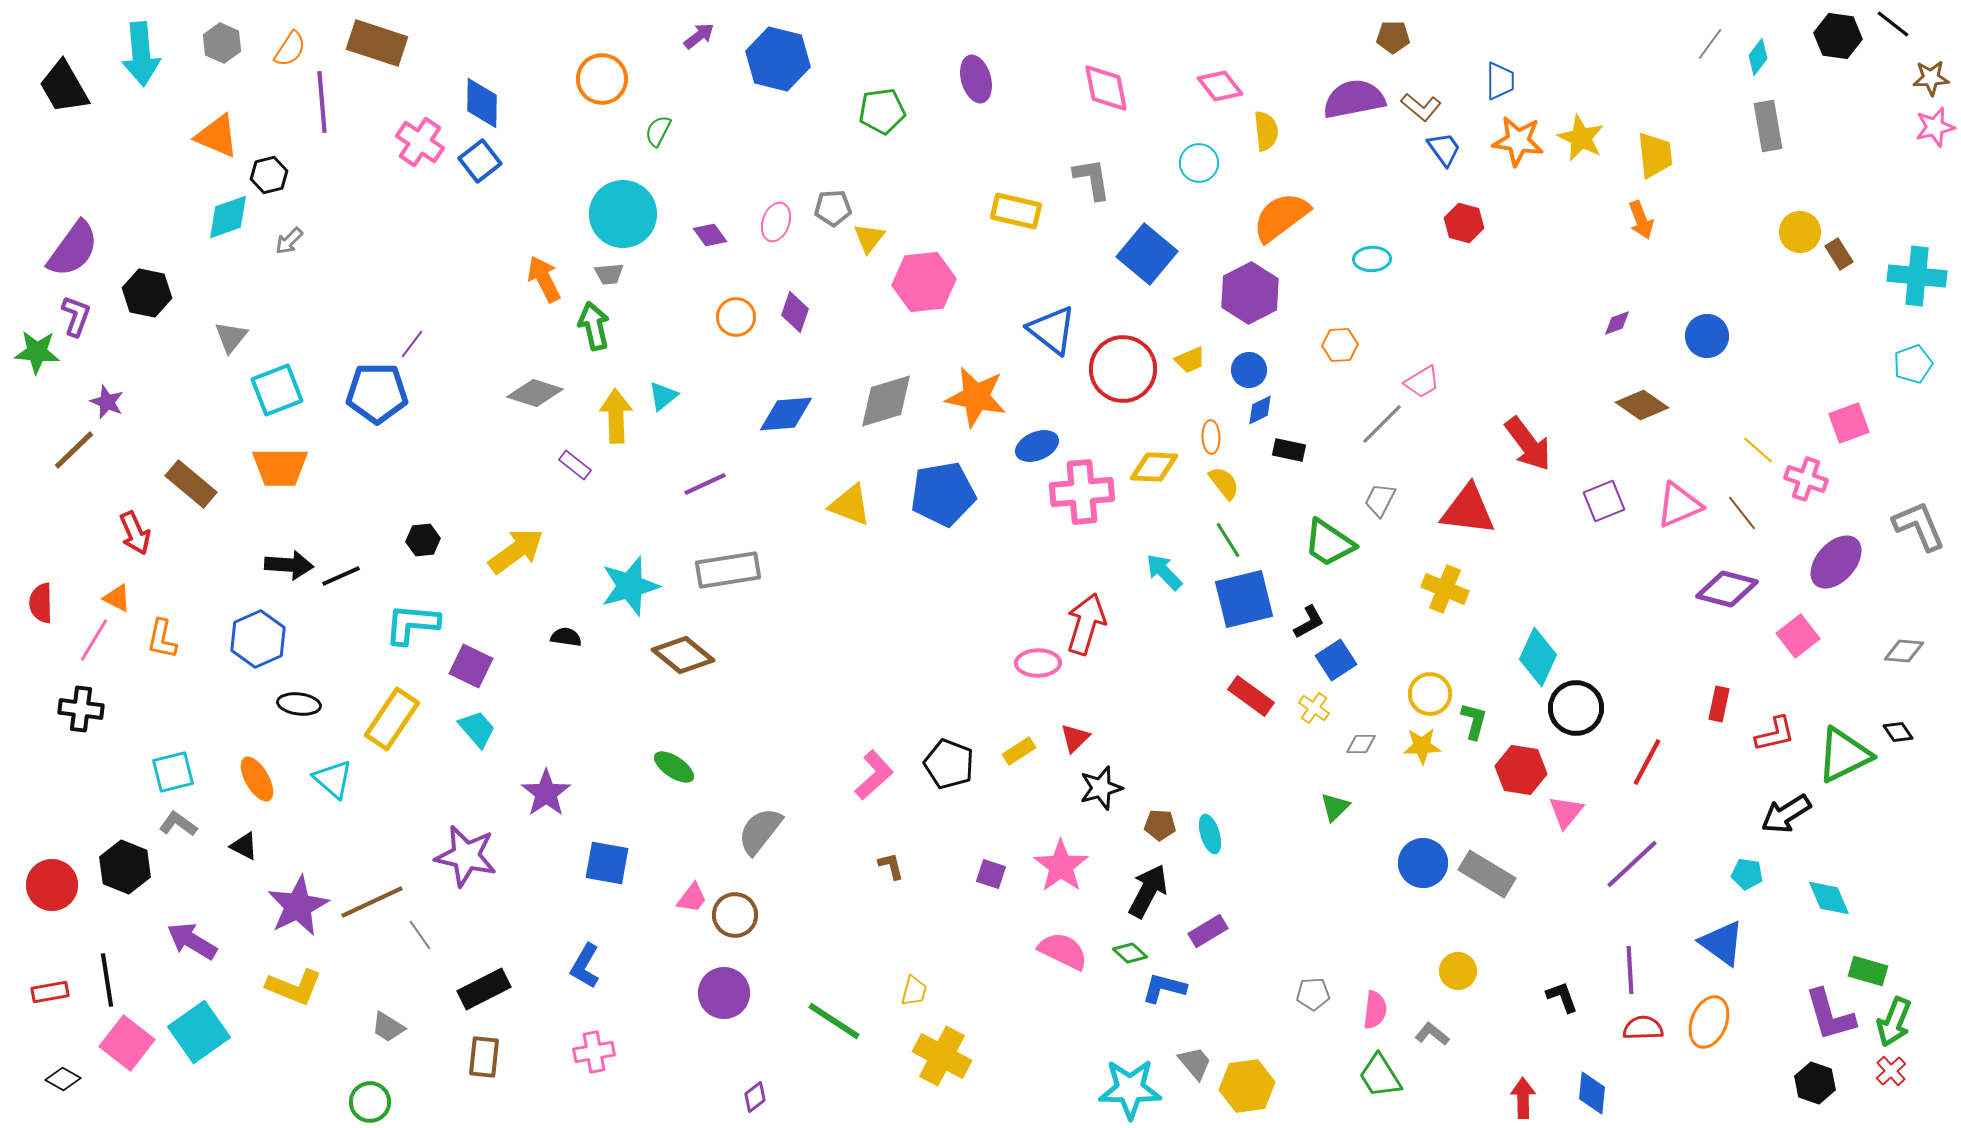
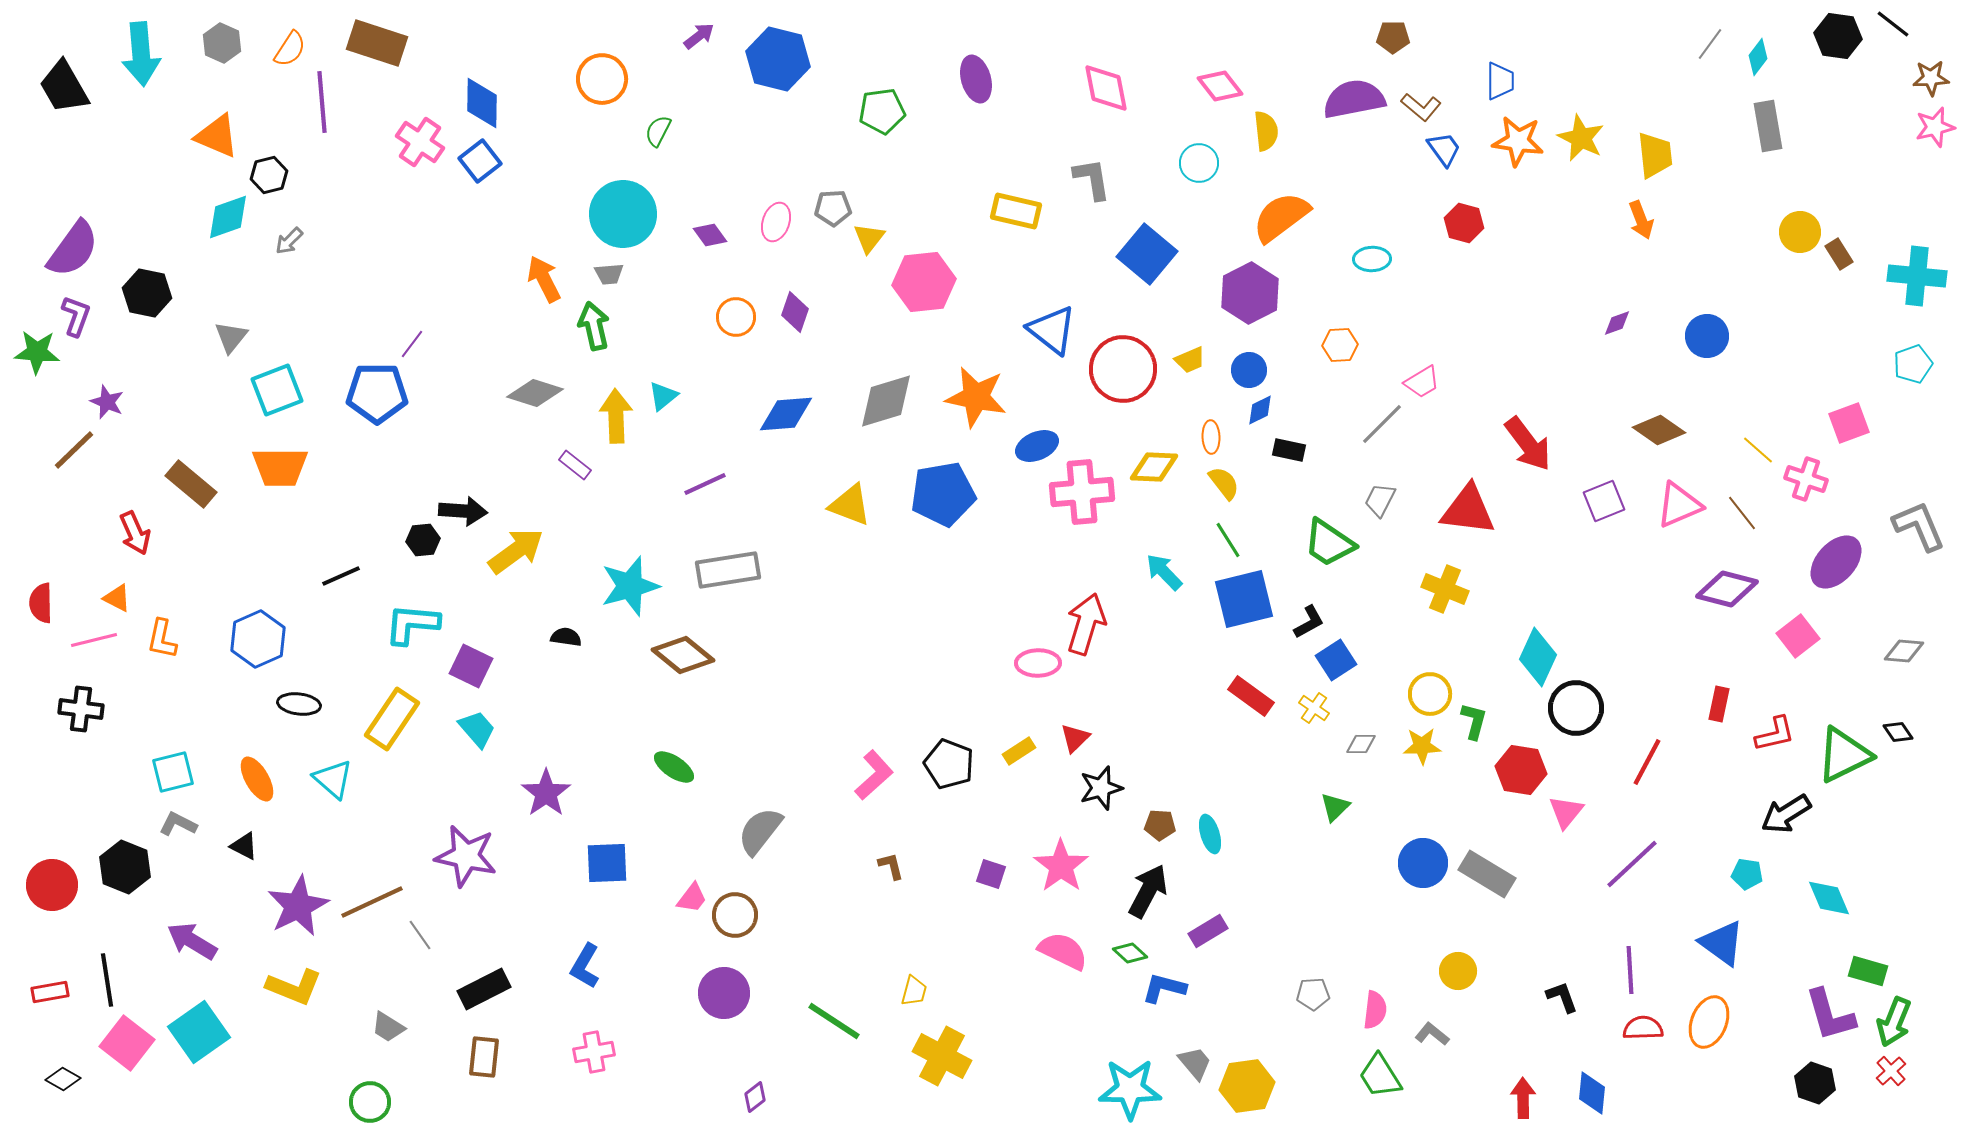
brown diamond at (1642, 405): moved 17 px right, 25 px down
black arrow at (289, 565): moved 174 px right, 54 px up
pink line at (94, 640): rotated 45 degrees clockwise
gray L-shape at (178, 824): rotated 9 degrees counterclockwise
blue square at (607, 863): rotated 12 degrees counterclockwise
